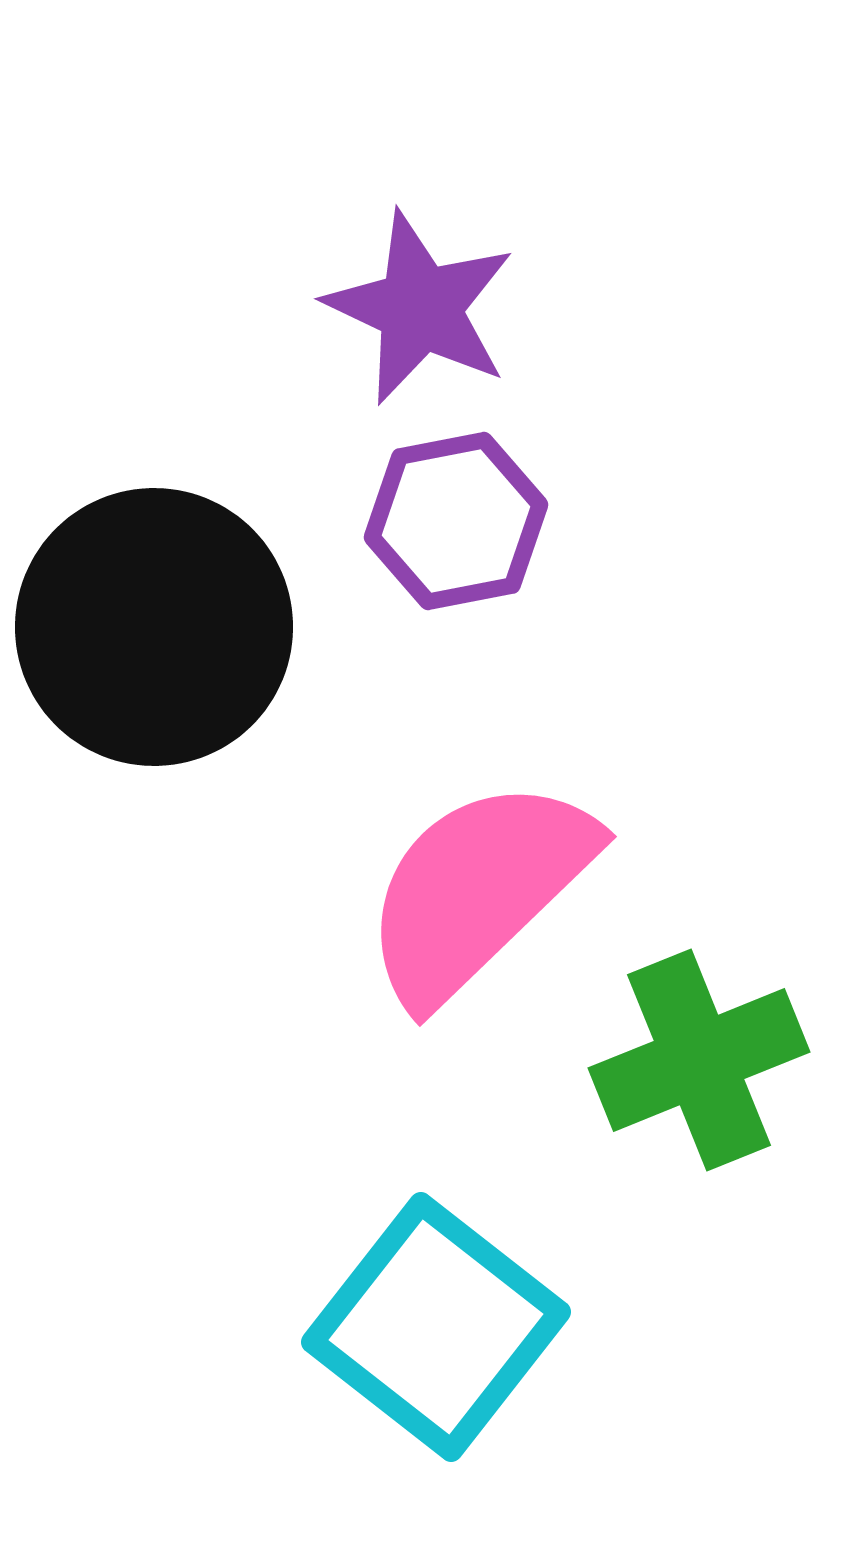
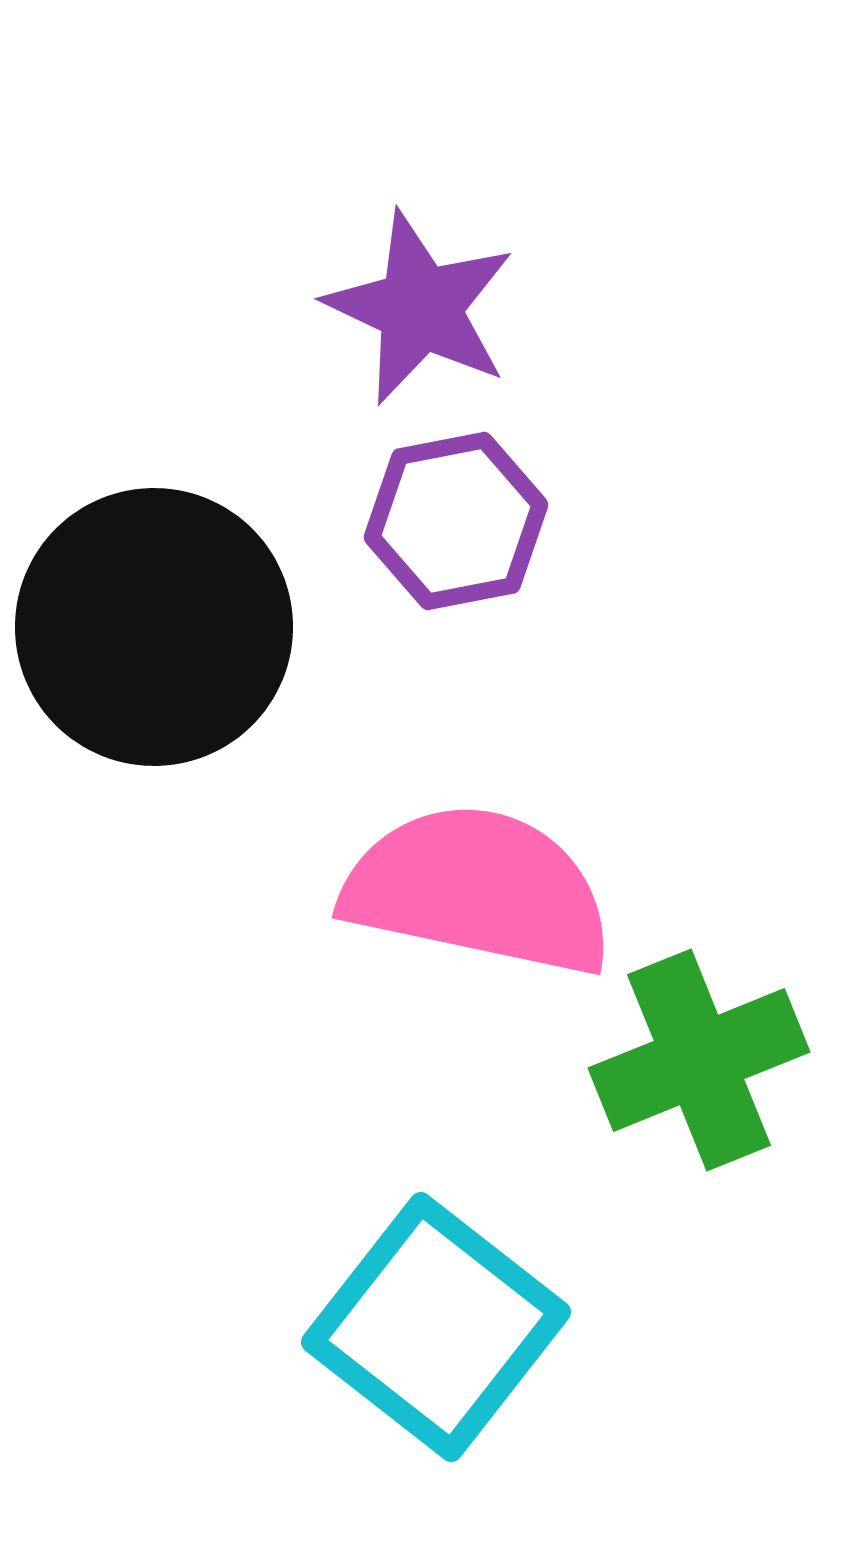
pink semicircle: rotated 56 degrees clockwise
